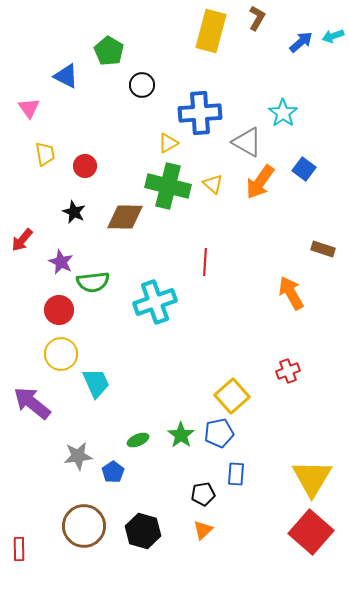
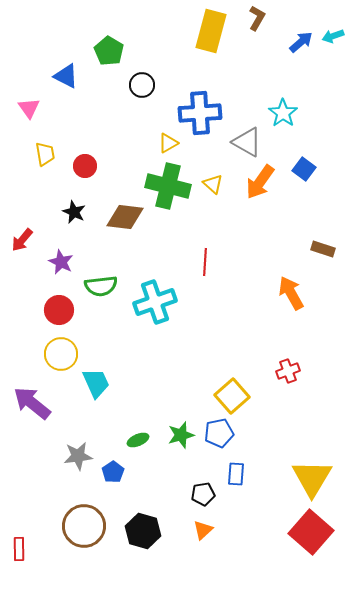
brown diamond at (125, 217): rotated 6 degrees clockwise
green semicircle at (93, 282): moved 8 px right, 4 px down
green star at (181, 435): rotated 20 degrees clockwise
